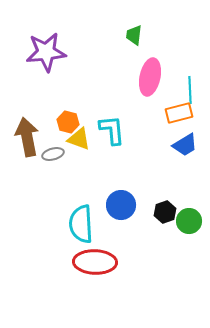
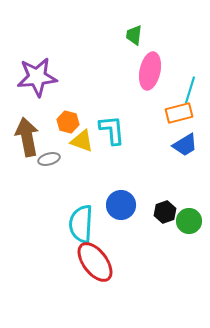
purple star: moved 9 px left, 25 px down
pink ellipse: moved 6 px up
cyan line: rotated 20 degrees clockwise
yellow triangle: moved 3 px right, 2 px down
gray ellipse: moved 4 px left, 5 px down
cyan semicircle: rotated 6 degrees clockwise
red ellipse: rotated 51 degrees clockwise
